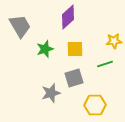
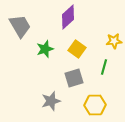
yellow square: moved 2 px right; rotated 36 degrees clockwise
green line: moved 1 px left, 3 px down; rotated 56 degrees counterclockwise
gray star: moved 8 px down
